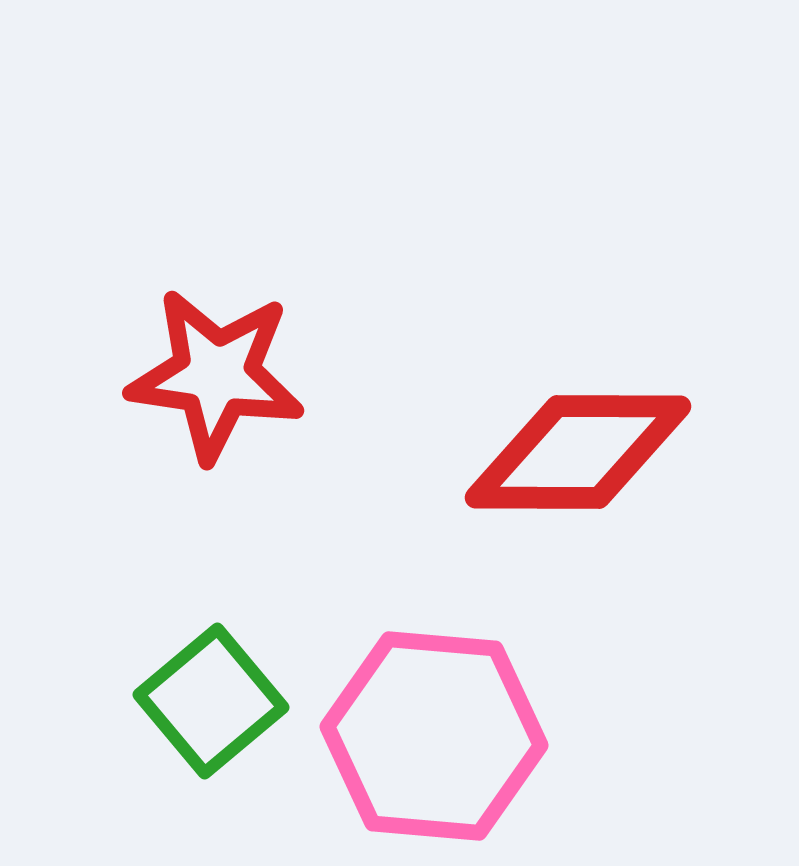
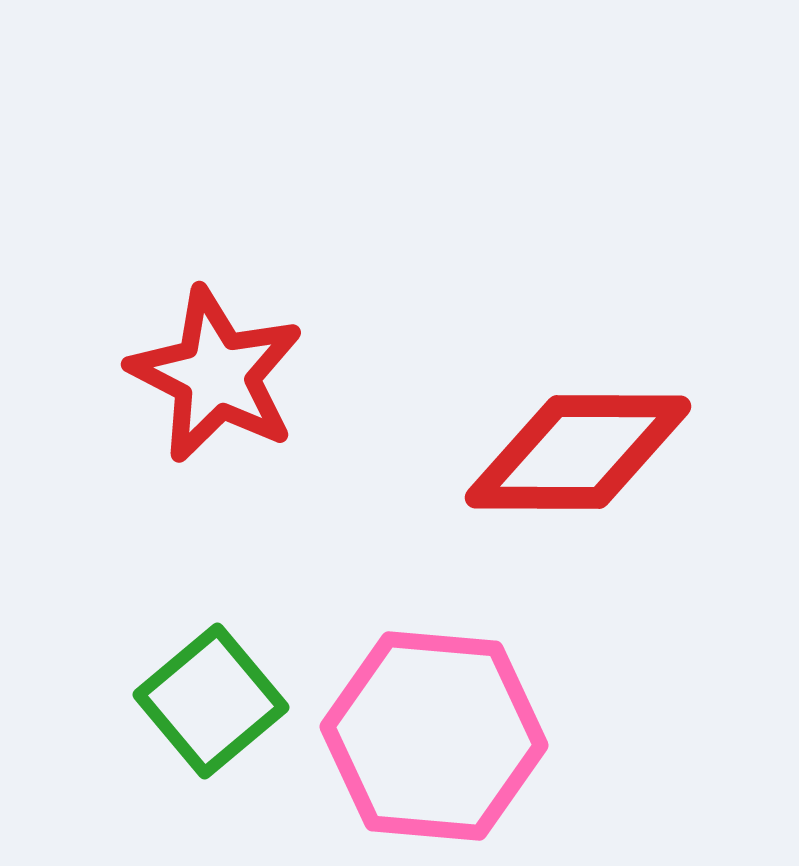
red star: rotated 19 degrees clockwise
